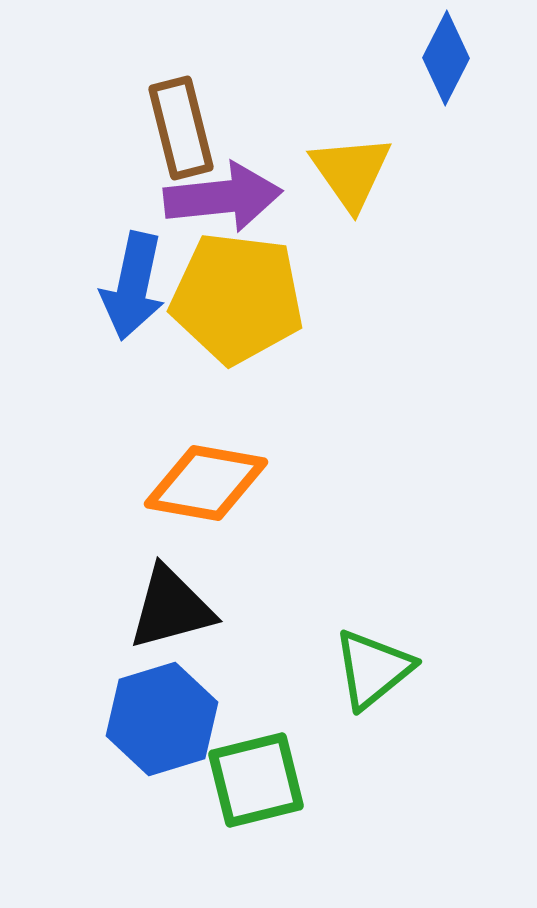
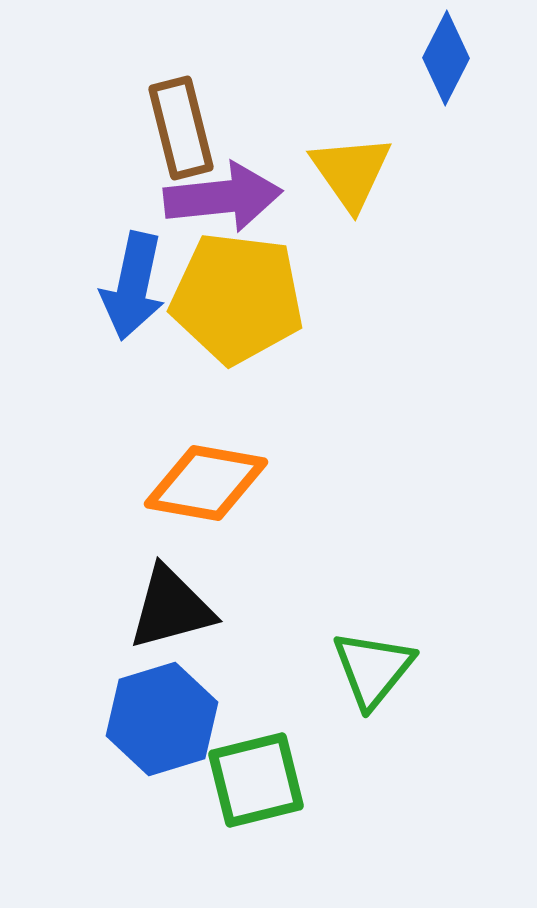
green triangle: rotated 12 degrees counterclockwise
